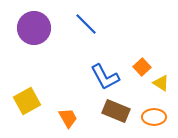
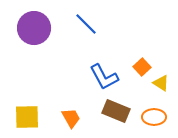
blue L-shape: moved 1 px left
yellow square: moved 16 px down; rotated 28 degrees clockwise
orange trapezoid: moved 3 px right
